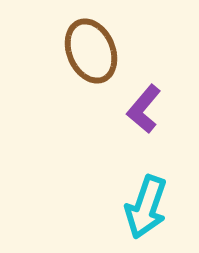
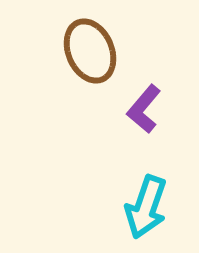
brown ellipse: moved 1 px left
